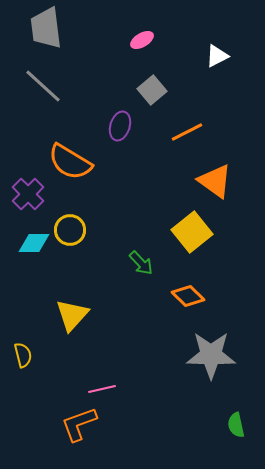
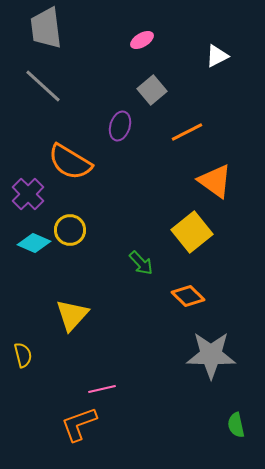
cyan diamond: rotated 24 degrees clockwise
